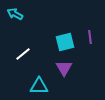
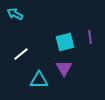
white line: moved 2 px left
cyan triangle: moved 6 px up
